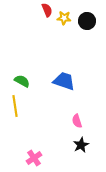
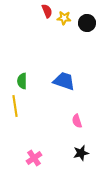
red semicircle: moved 1 px down
black circle: moved 2 px down
green semicircle: rotated 119 degrees counterclockwise
black star: moved 8 px down; rotated 14 degrees clockwise
